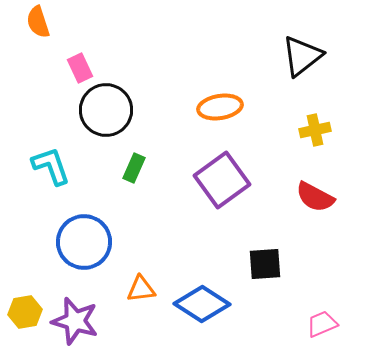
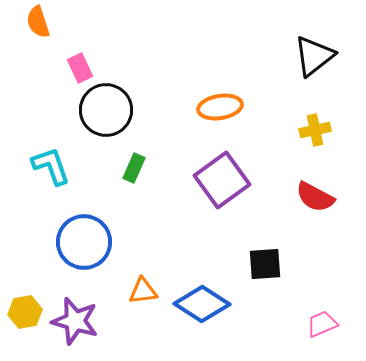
black triangle: moved 12 px right
orange triangle: moved 2 px right, 2 px down
